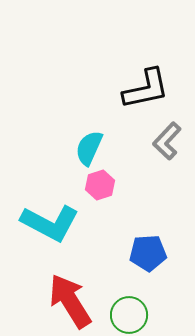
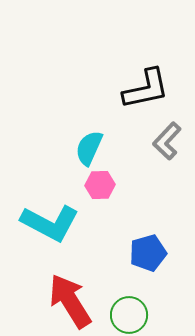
pink hexagon: rotated 16 degrees clockwise
blue pentagon: rotated 12 degrees counterclockwise
